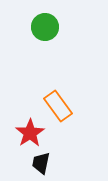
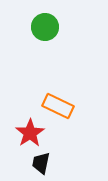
orange rectangle: rotated 28 degrees counterclockwise
